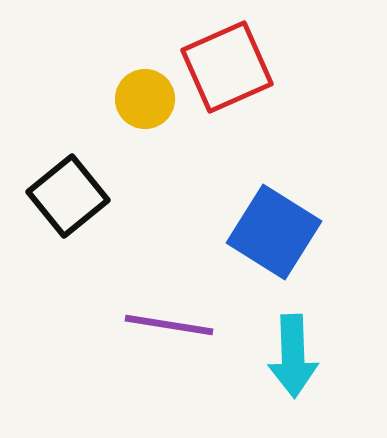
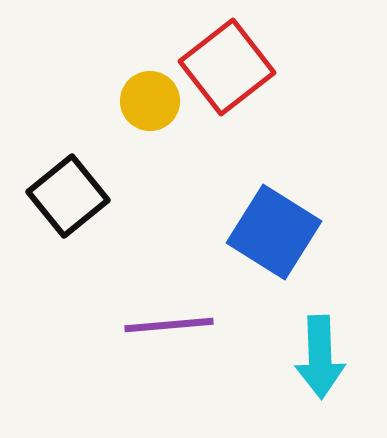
red square: rotated 14 degrees counterclockwise
yellow circle: moved 5 px right, 2 px down
purple line: rotated 14 degrees counterclockwise
cyan arrow: moved 27 px right, 1 px down
